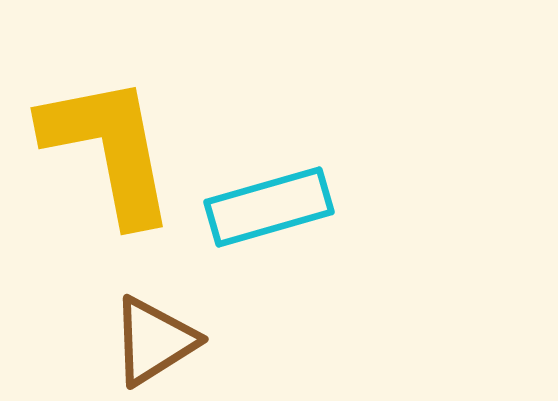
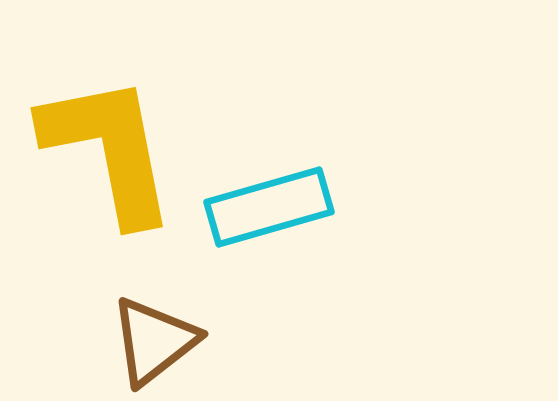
brown triangle: rotated 6 degrees counterclockwise
